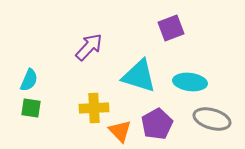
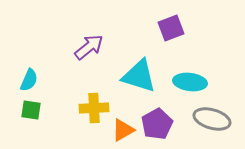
purple arrow: rotated 8 degrees clockwise
green square: moved 2 px down
orange triangle: moved 3 px right, 1 px up; rotated 45 degrees clockwise
